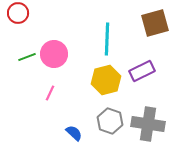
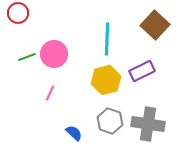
brown square: moved 2 px down; rotated 32 degrees counterclockwise
